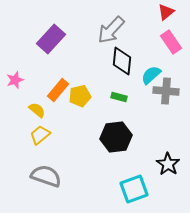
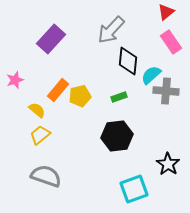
black diamond: moved 6 px right
green rectangle: rotated 35 degrees counterclockwise
black hexagon: moved 1 px right, 1 px up
